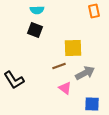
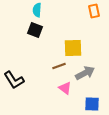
cyan semicircle: rotated 96 degrees clockwise
